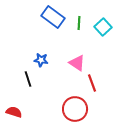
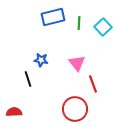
blue rectangle: rotated 50 degrees counterclockwise
pink triangle: rotated 18 degrees clockwise
red line: moved 1 px right, 1 px down
red semicircle: rotated 21 degrees counterclockwise
